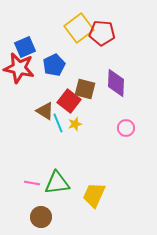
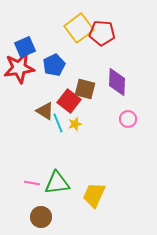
red star: rotated 20 degrees counterclockwise
purple diamond: moved 1 px right, 1 px up
pink circle: moved 2 px right, 9 px up
